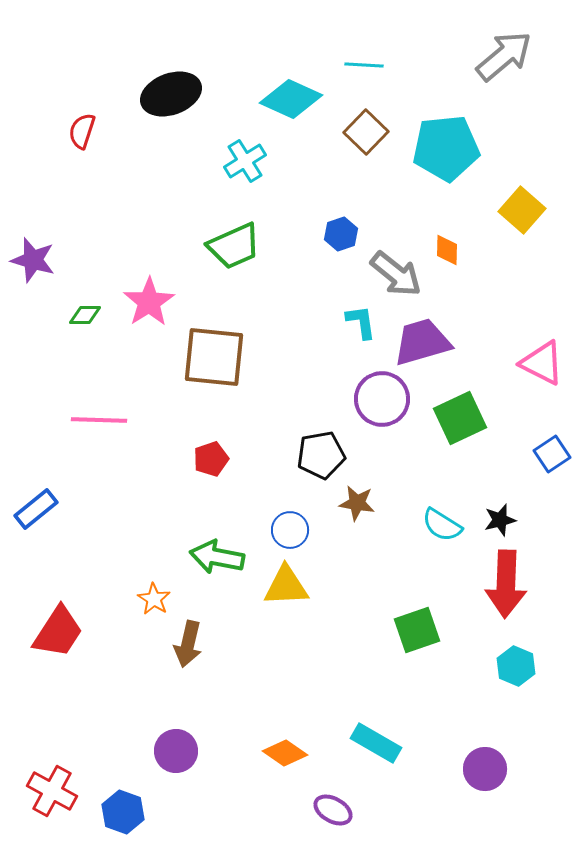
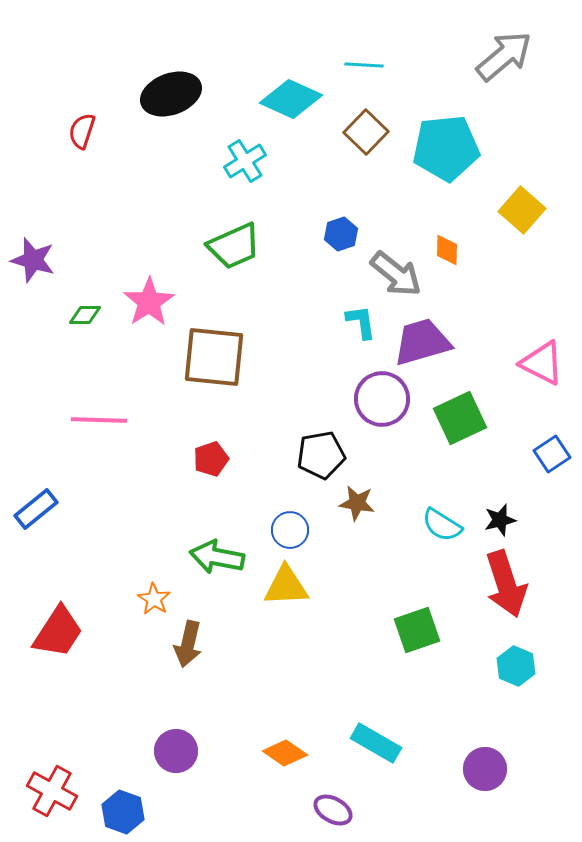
red arrow at (506, 584): rotated 20 degrees counterclockwise
